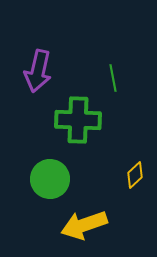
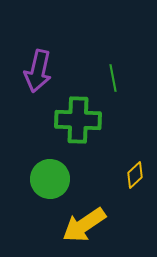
yellow arrow: rotated 15 degrees counterclockwise
